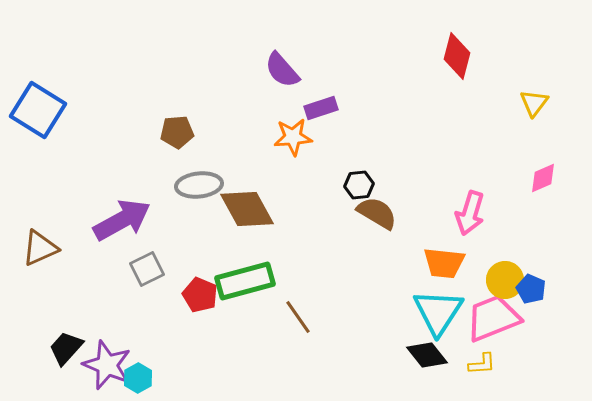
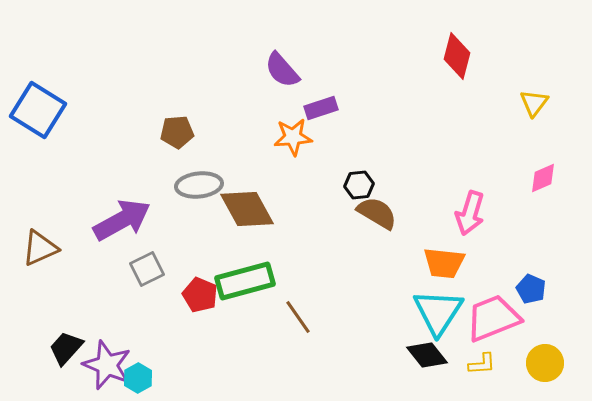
yellow circle: moved 40 px right, 83 px down
